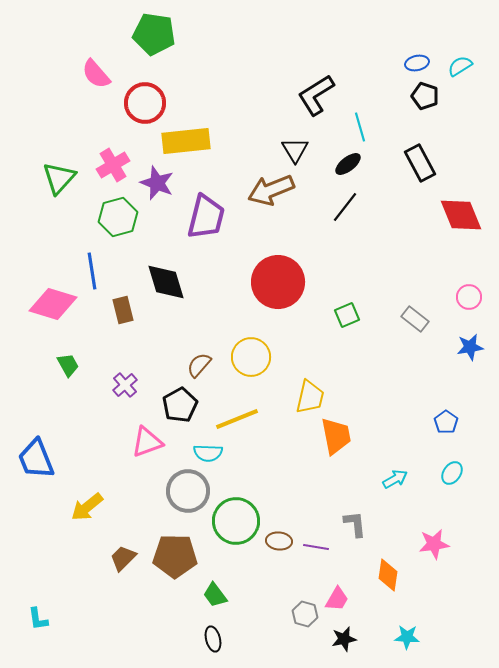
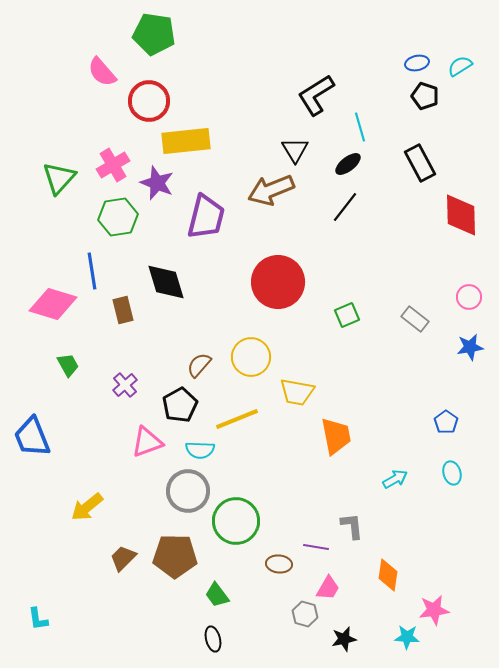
pink semicircle at (96, 74): moved 6 px right, 2 px up
red circle at (145, 103): moved 4 px right, 2 px up
red diamond at (461, 215): rotated 21 degrees clockwise
green hexagon at (118, 217): rotated 6 degrees clockwise
yellow trapezoid at (310, 397): moved 13 px left, 5 px up; rotated 87 degrees clockwise
cyan semicircle at (208, 453): moved 8 px left, 3 px up
blue trapezoid at (36, 459): moved 4 px left, 22 px up
cyan ellipse at (452, 473): rotated 50 degrees counterclockwise
gray L-shape at (355, 524): moved 3 px left, 2 px down
brown ellipse at (279, 541): moved 23 px down
pink star at (434, 544): moved 66 px down
green trapezoid at (215, 595): moved 2 px right
pink trapezoid at (337, 599): moved 9 px left, 11 px up
